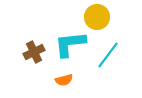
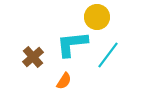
cyan L-shape: moved 2 px right
brown cross: moved 1 px left, 5 px down; rotated 15 degrees counterclockwise
orange semicircle: moved 1 px down; rotated 42 degrees counterclockwise
